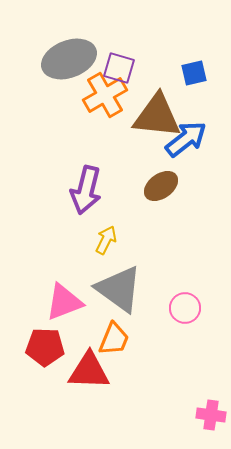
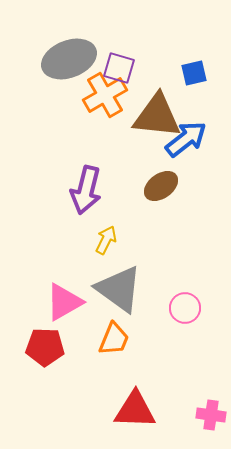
pink triangle: rotated 9 degrees counterclockwise
red triangle: moved 46 px right, 39 px down
